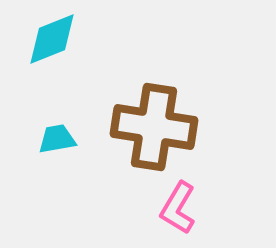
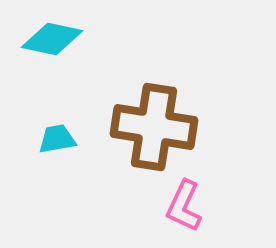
cyan diamond: rotated 34 degrees clockwise
pink L-shape: moved 6 px right, 2 px up; rotated 6 degrees counterclockwise
